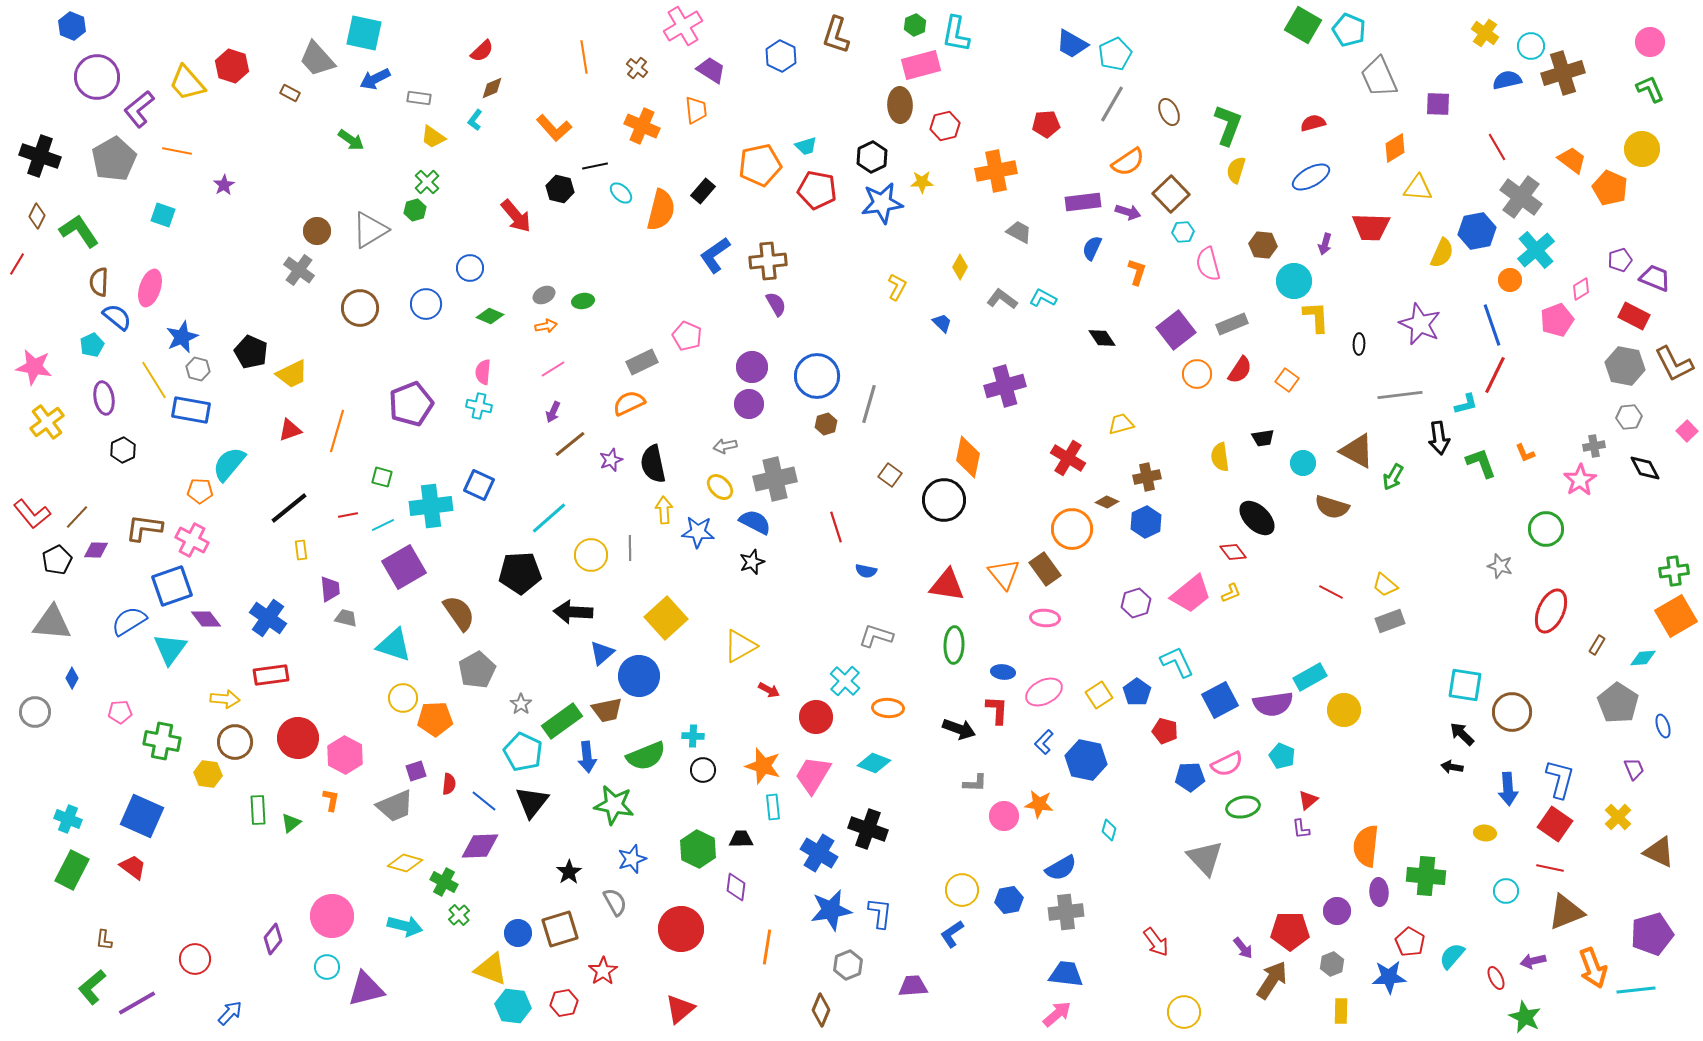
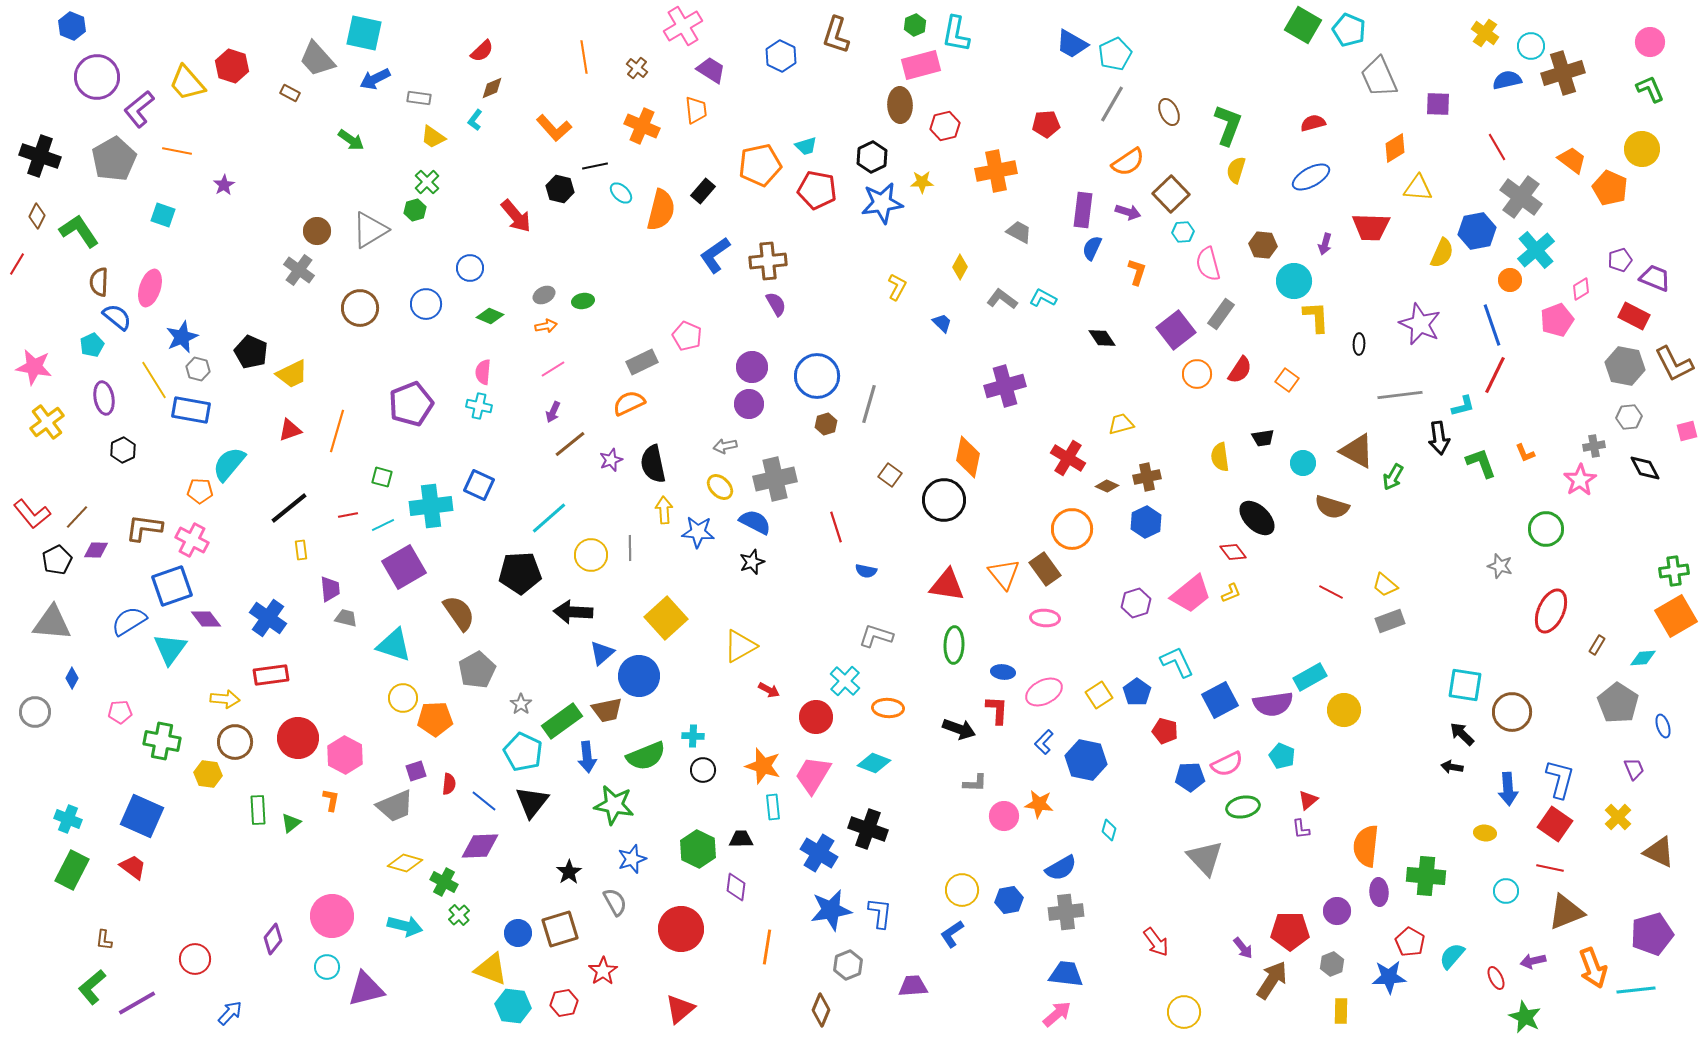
purple rectangle at (1083, 202): moved 8 px down; rotated 76 degrees counterclockwise
gray rectangle at (1232, 324): moved 11 px left, 10 px up; rotated 32 degrees counterclockwise
cyan L-shape at (1466, 404): moved 3 px left, 2 px down
pink square at (1687, 431): rotated 30 degrees clockwise
brown diamond at (1107, 502): moved 16 px up
